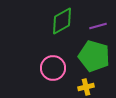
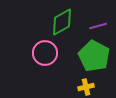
green diamond: moved 1 px down
green pentagon: rotated 12 degrees clockwise
pink circle: moved 8 px left, 15 px up
